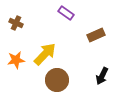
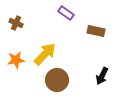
brown rectangle: moved 4 px up; rotated 36 degrees clockwise
